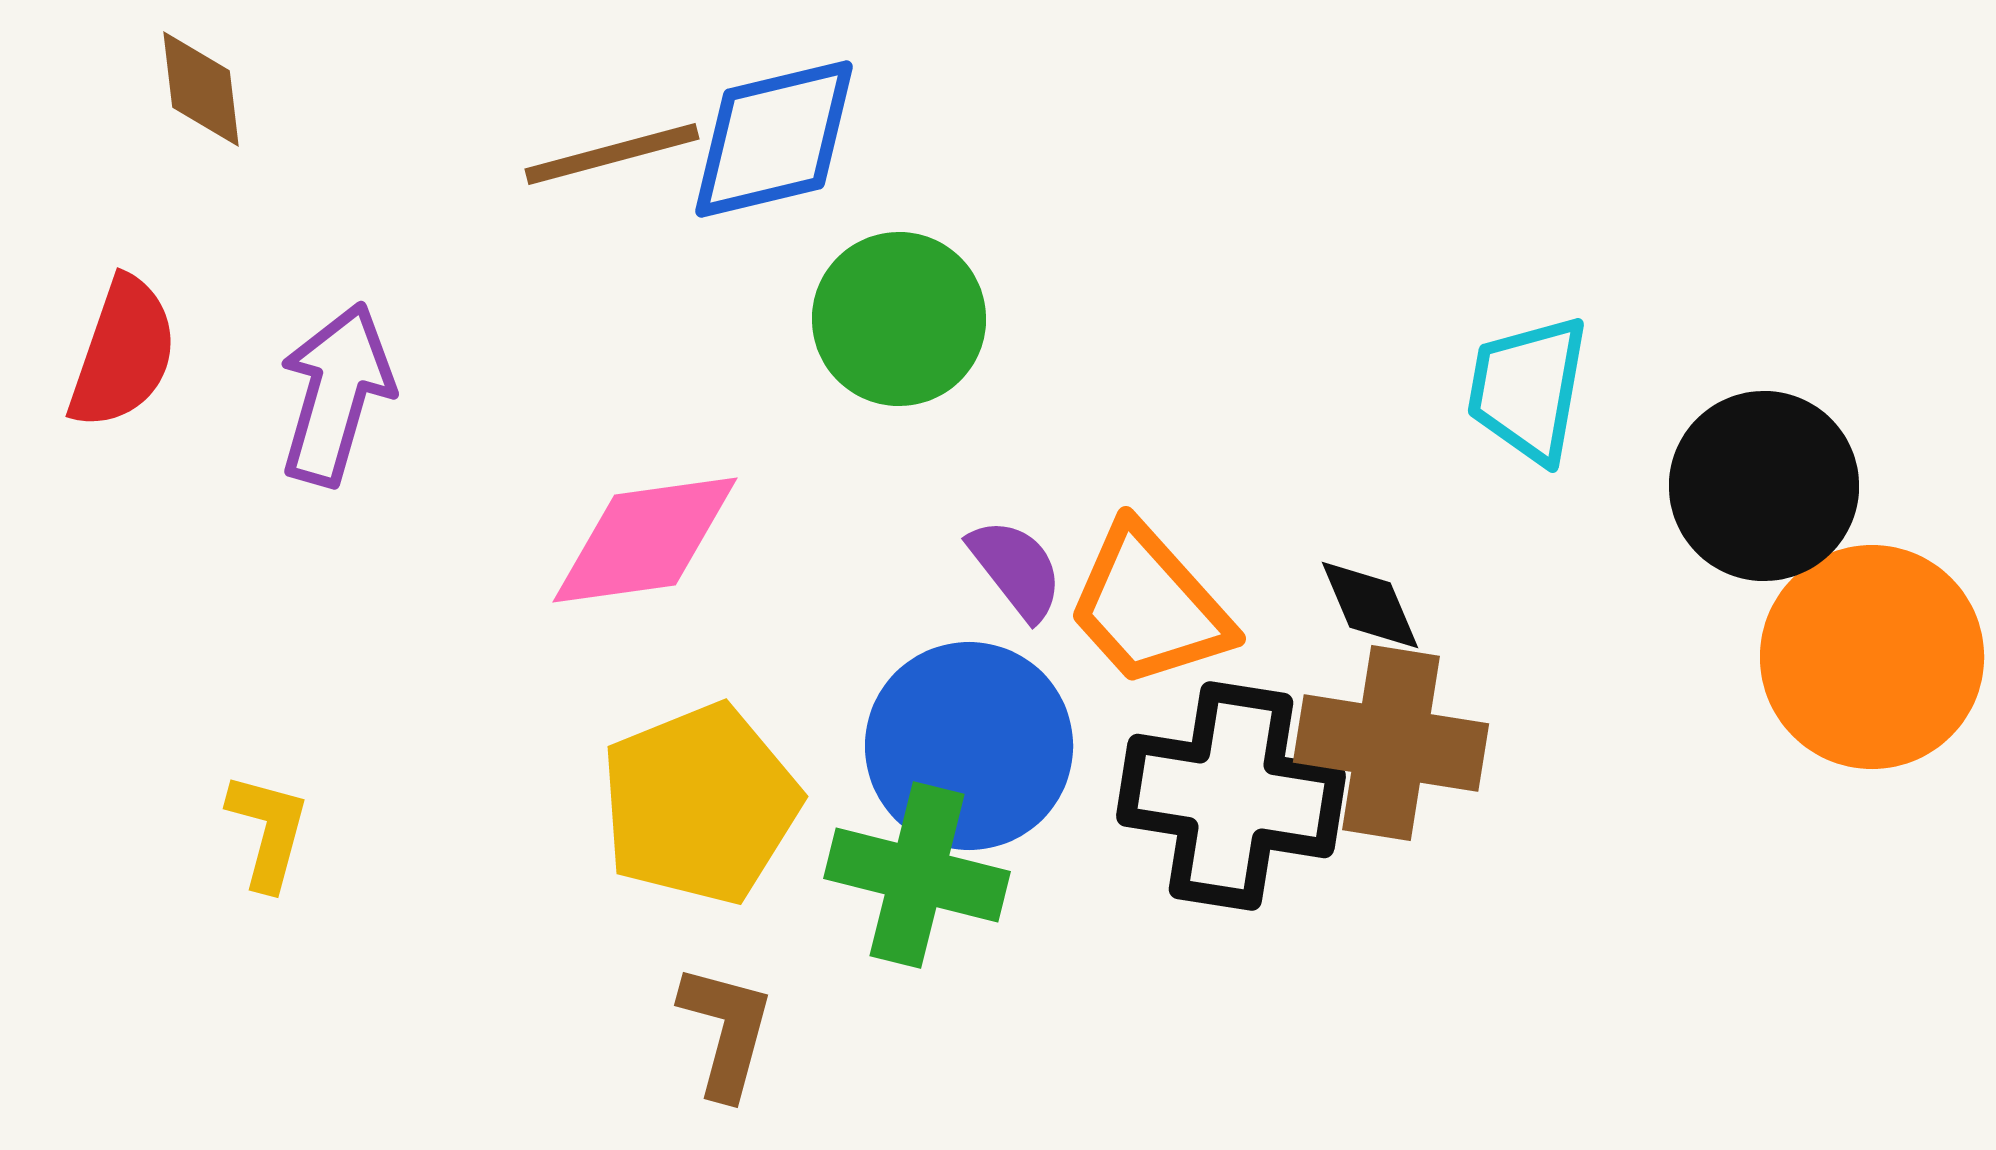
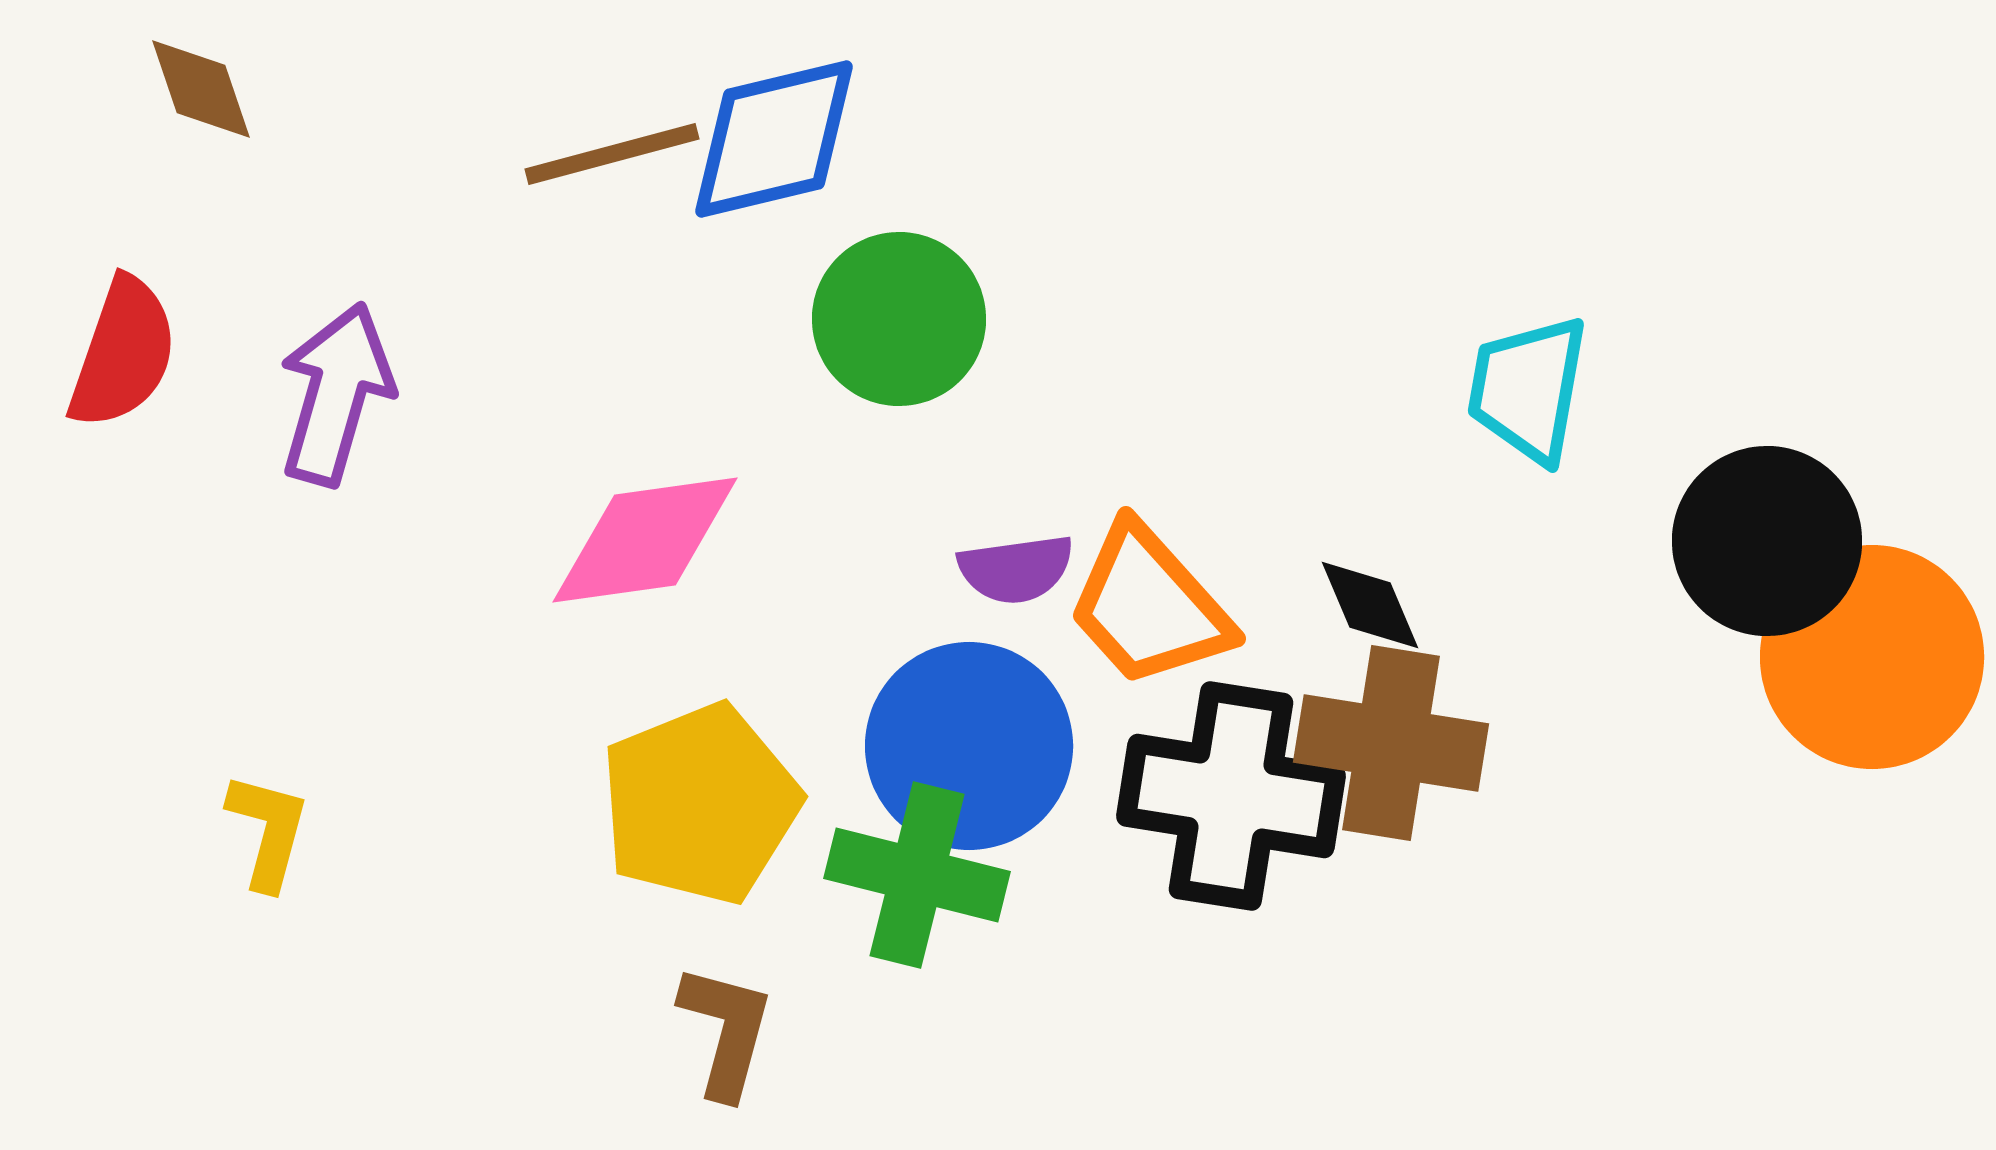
brown diamond: rotated 12 degrees counterclockwise
black circle: moved 3 px right, 55 px down
purple semicircle: rotated 120 degrees clockwise
